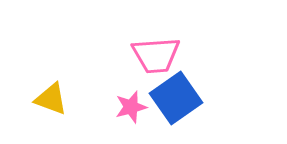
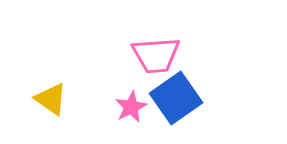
yellow triangle: rotated 15 degrees clockwise
pink star: rotated 12 degrees counterclockwise
